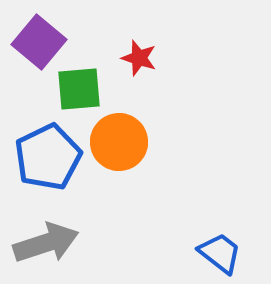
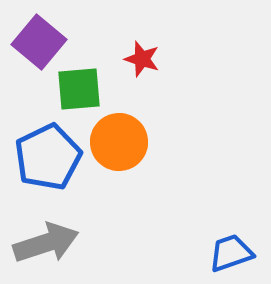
red star: moved 3 px right, 1 px down
blue trapezoid: moved 11 px right; rotated 57 degrees counterclockwise
